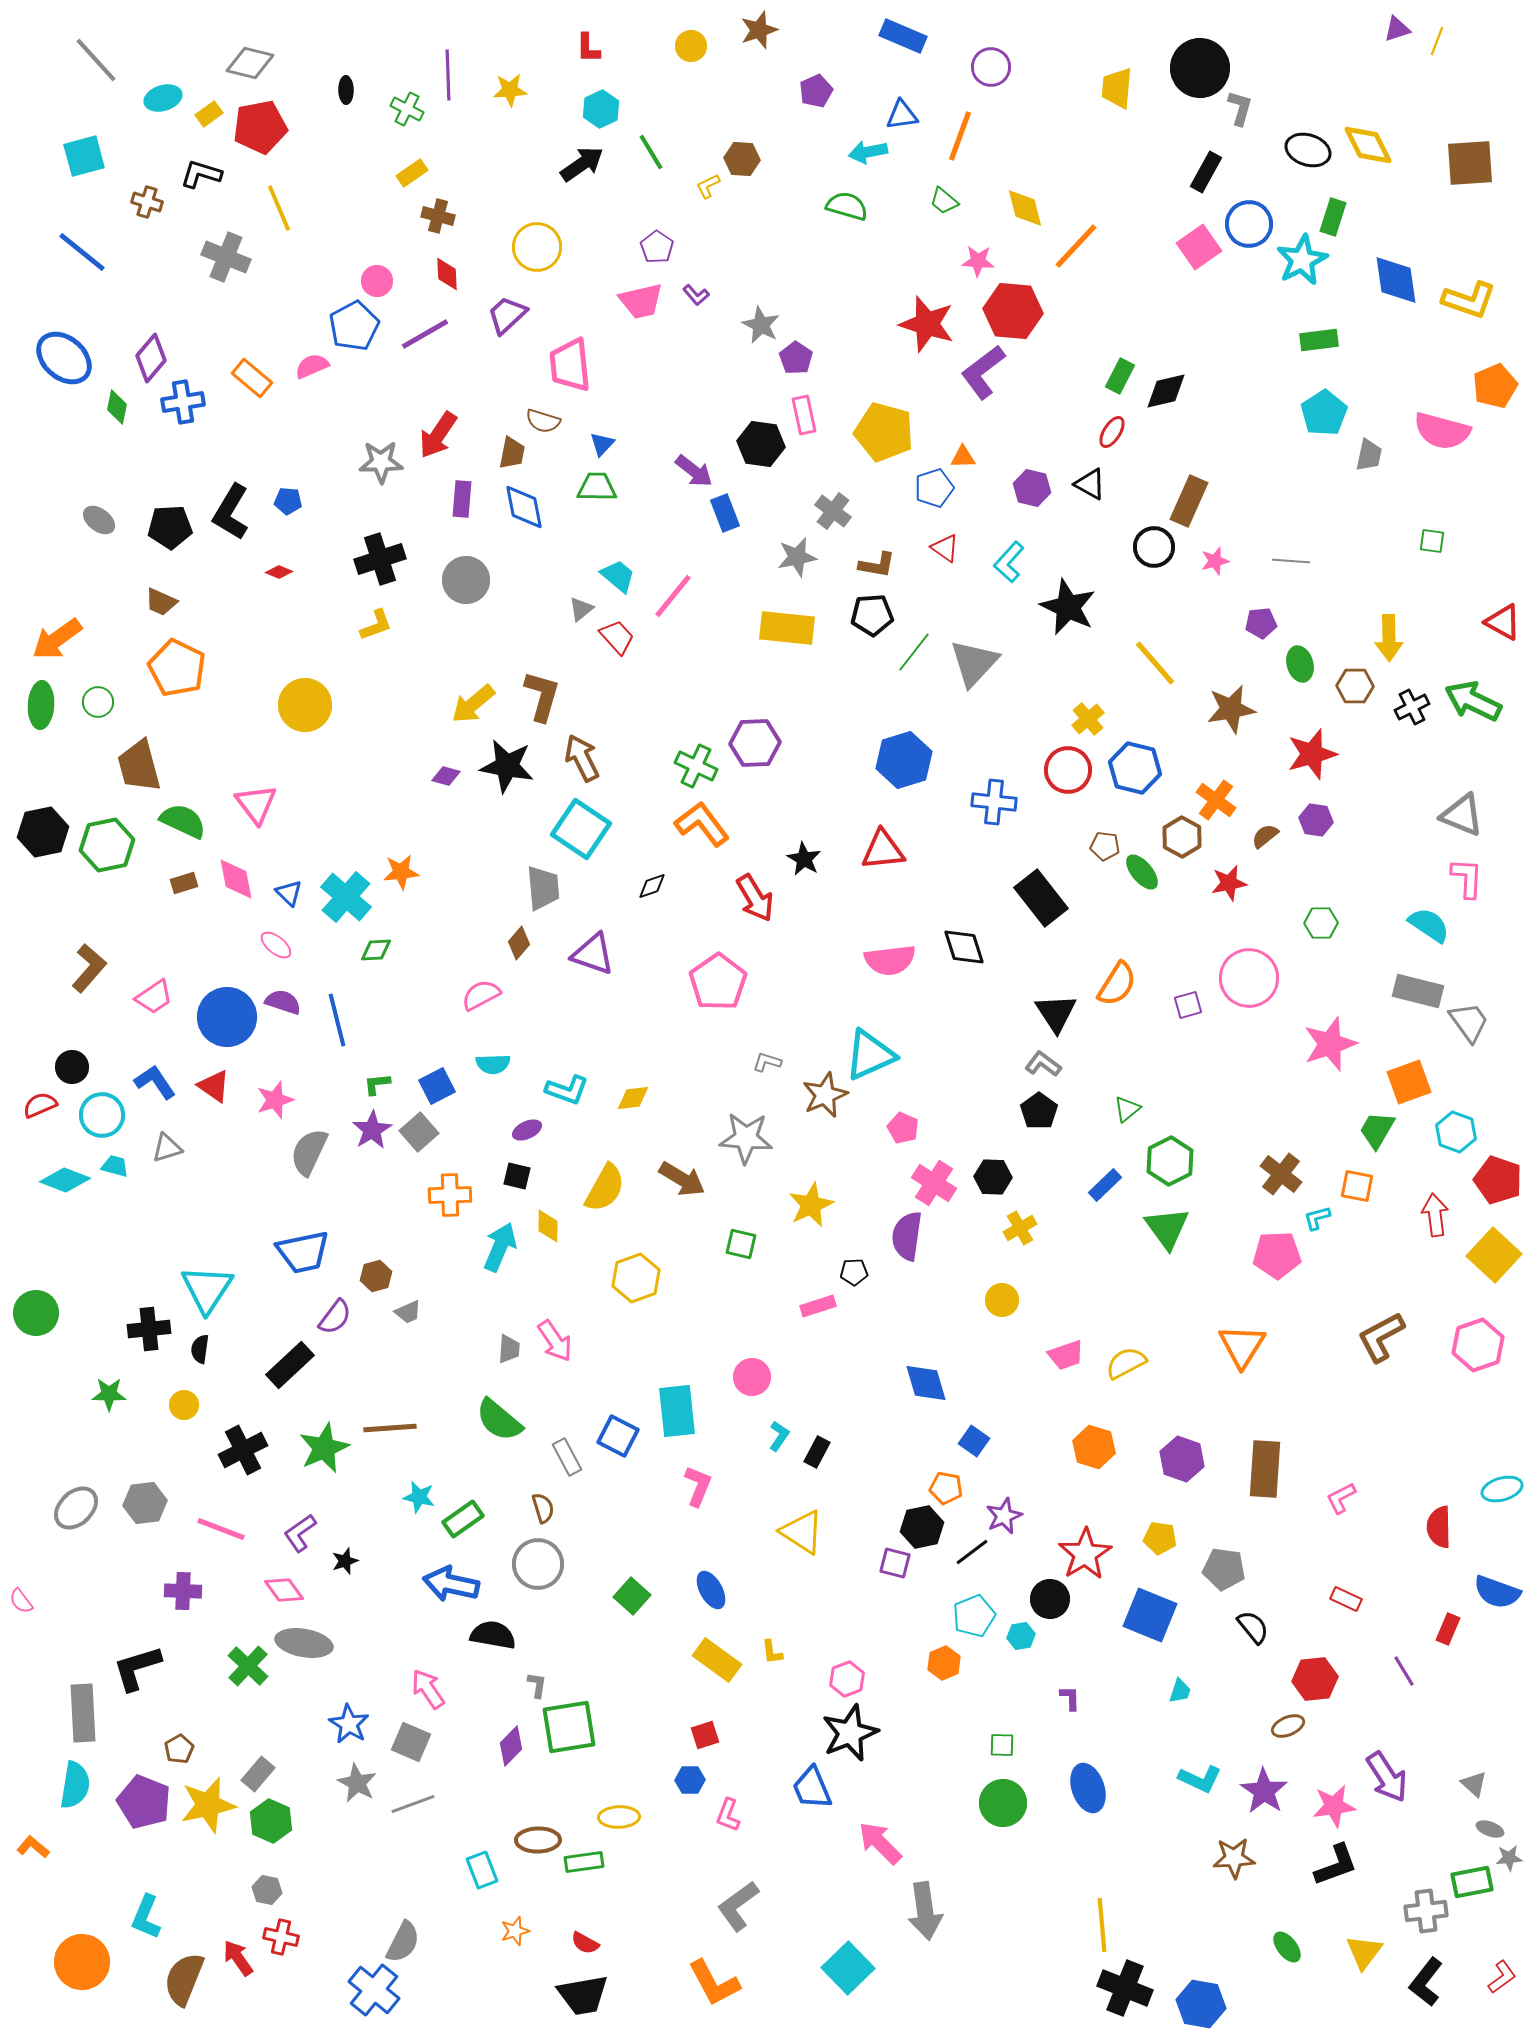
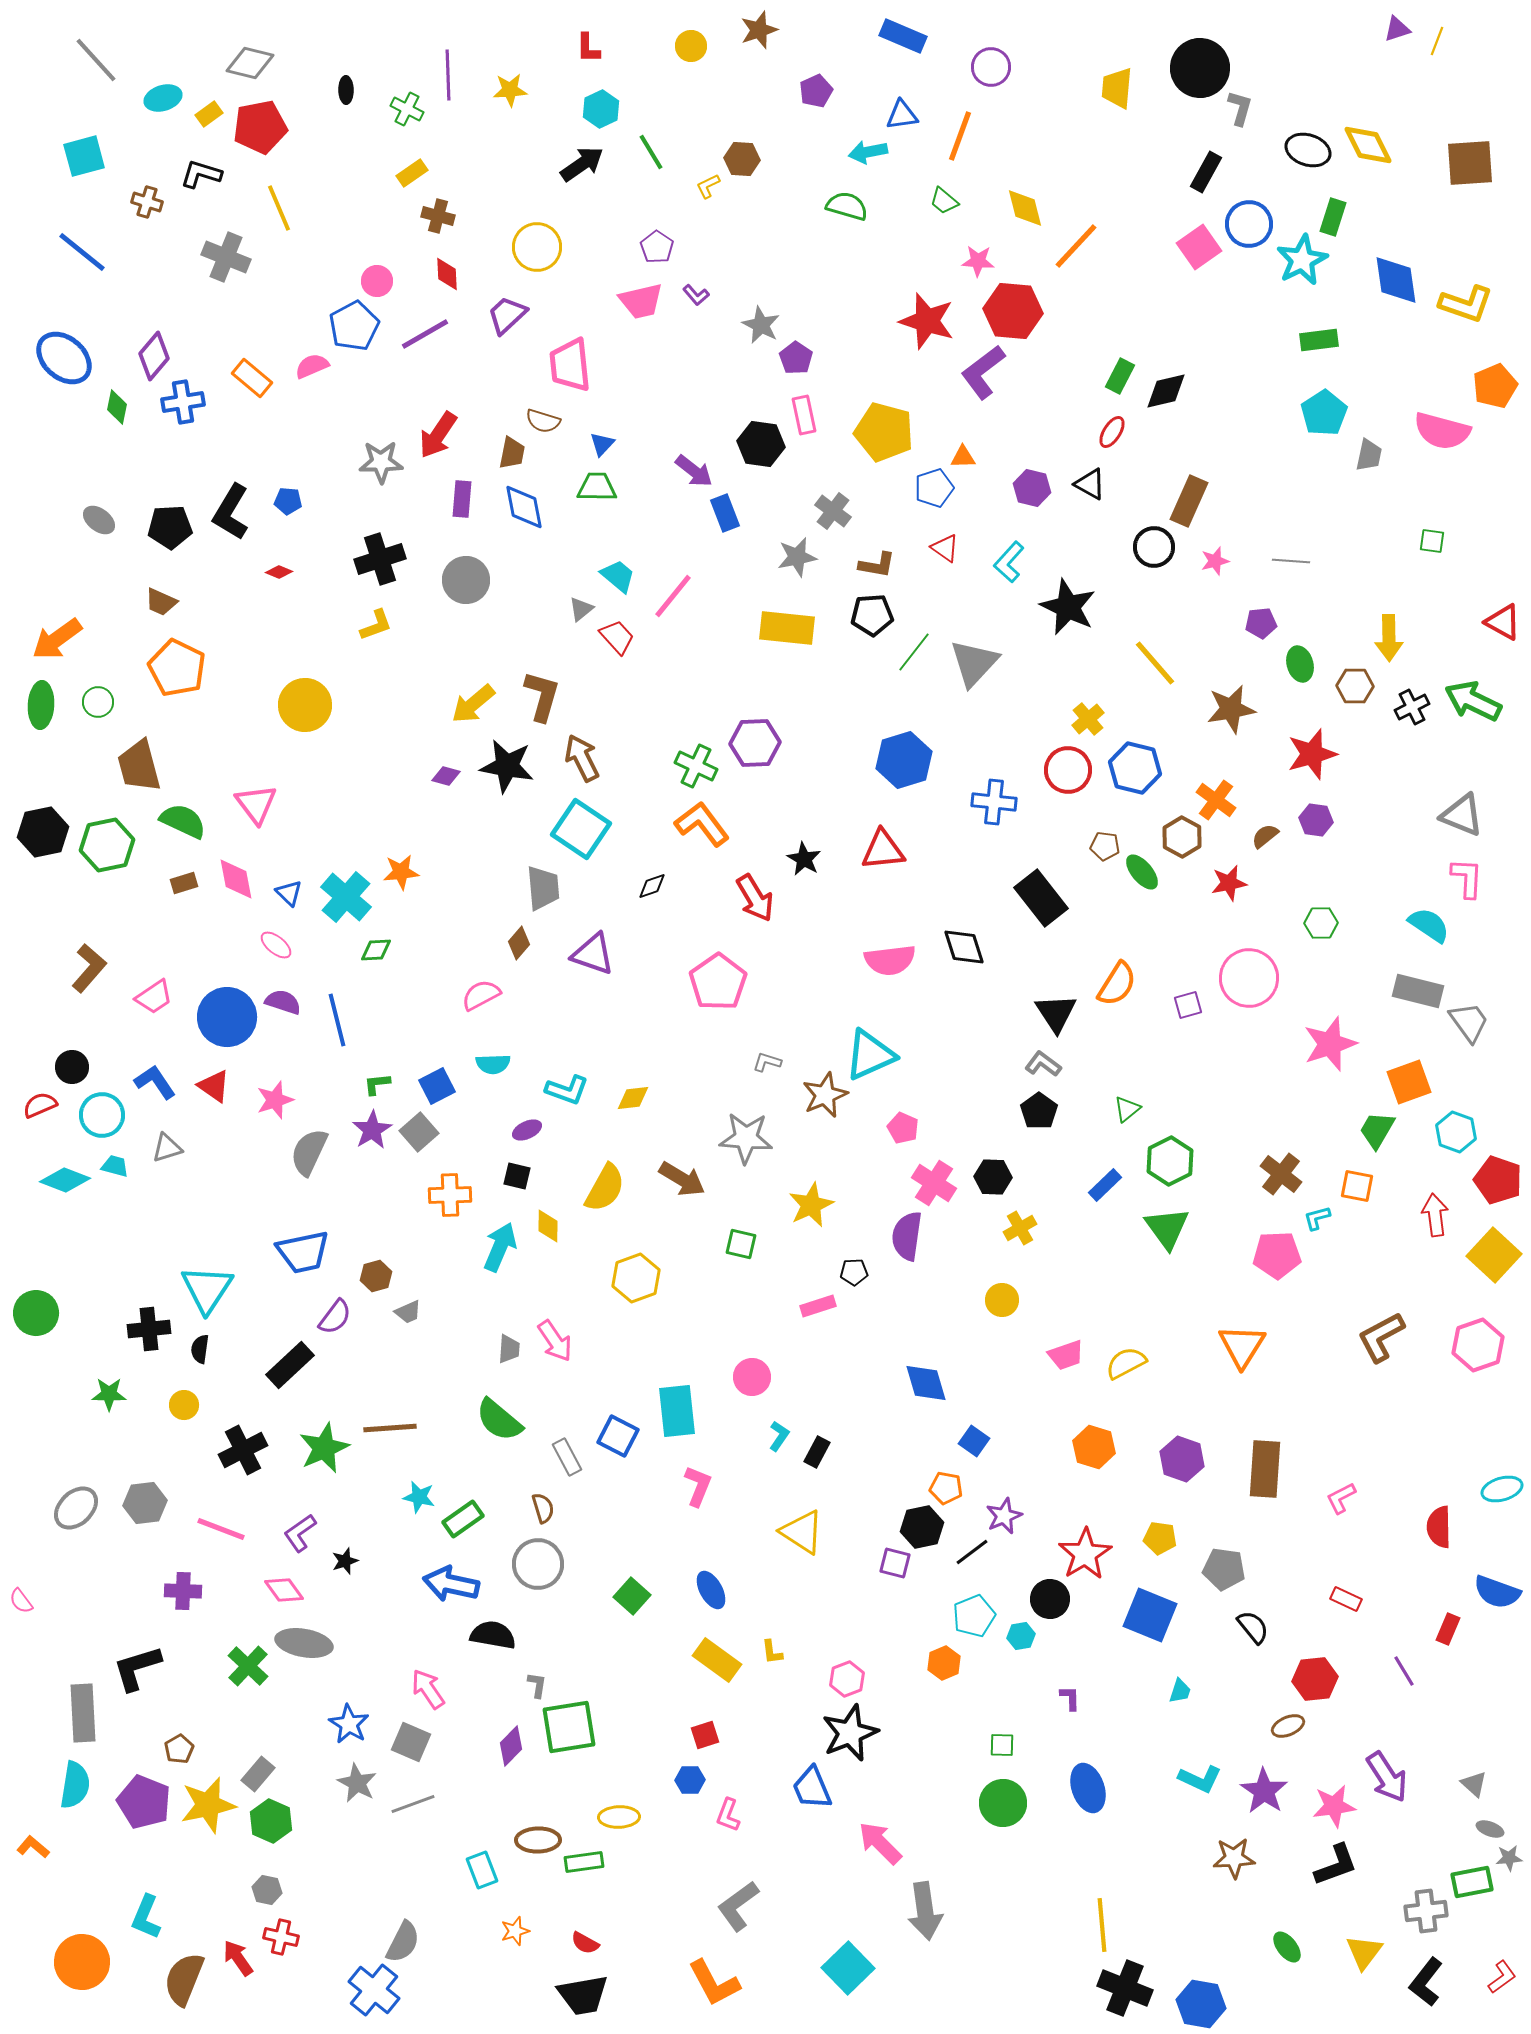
yellow L-shape at (1469, 300): moved 3 px left, 4 px down
red star at (927, 324): moved 3 px up
purple diamond at (151, 358): moved 3 px right, 2 px up
